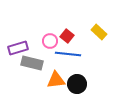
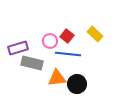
yellow rectangle: moved 4 px left, 2 px down
orange triangle: moved 1 px right, 2 px up
